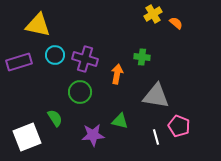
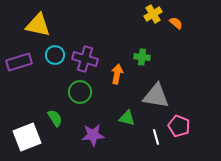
green triangle: moved 7 px right, 3 px up
